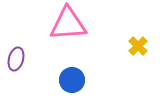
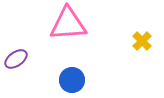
yellow cross: moved 4 px right, 5 px up
purple ellipse: rotated 40 degrees clockwise
